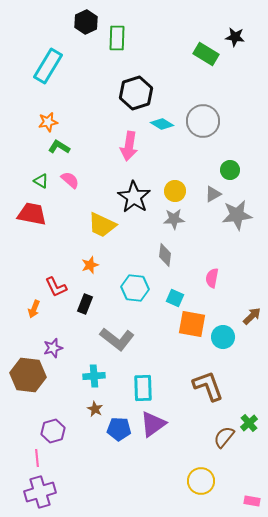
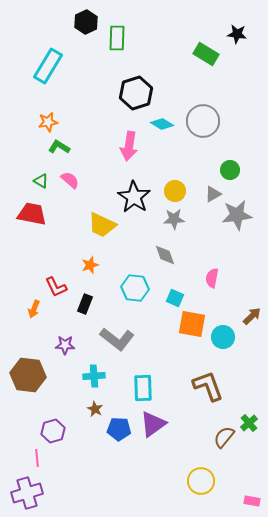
black star at (235, 37): moved 2 px right, 3 px up
gray diamond at (165, 255): rotated 25 degrees counterclockwise
purple star at (53, 348): moved 12 px right, 3 px up; rotated 18 degrees clockwise
purple cross at (40, 492): moved 13 px left, 1 px down
